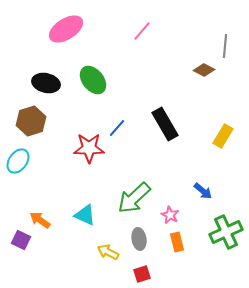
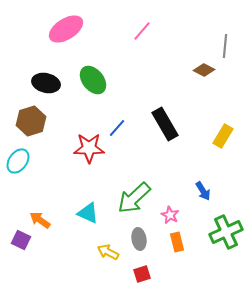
blue arrow: rotated 18 degrees clockwise
cyan triangle: moved 3 px right, 2 px up
